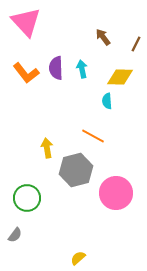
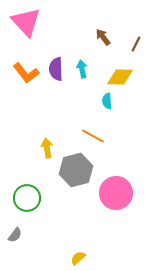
purple semicircle: moved 1 px down
